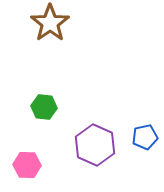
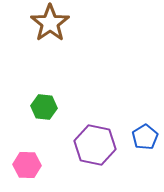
blue pentagon: rotated 20 degrees counterclockwise
purple hexagon: rotated 12 degrees counterclockwise
